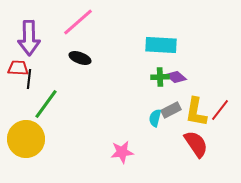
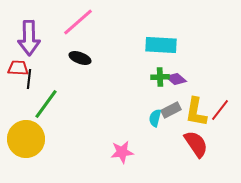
purple diamond: moved 2 px down
